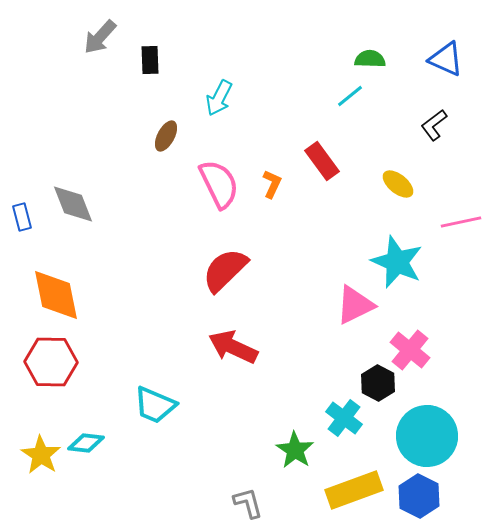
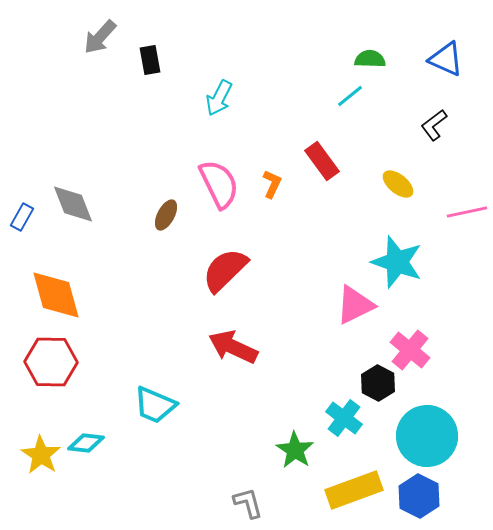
black rectangle: rotated 8 degrees counterclockwise
brown ellipse: moved 79 px down
blue rectangle: rotated 44 degrees clockwise
pink line: moved 6 px right, 10 px up
cyan star: rotated 4 degrees counterclockwise
orange diamond: rotated 4 degrees counterclockwise
